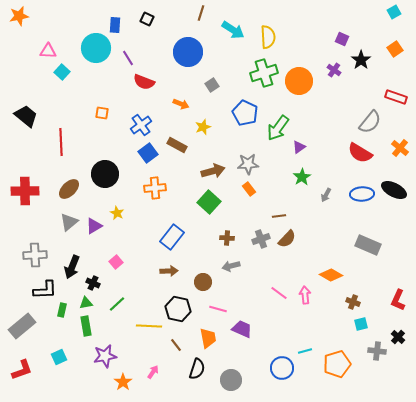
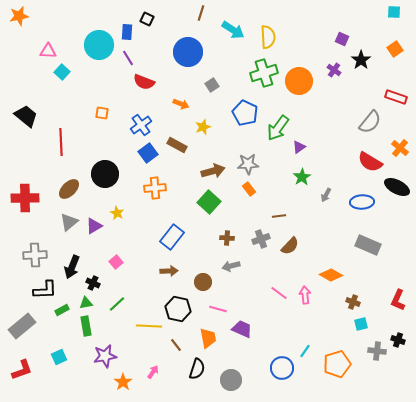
cyan square at (394, 12): rotated 32 degrees clockwise
blue rectangle at (115, 25): moved 12 px right, 7 px down
cyan circle at (96, 48): moved 3 px right, 3 px up
red semicircle at (360, 153): moved 10 px right, 9 px down
black ellipse at (394, 190): moved 3 px right, 3 px up
red cross at (25, 191): moved 7 px down
blue ellipse at (362, 194): moved 8 px down
brown semicircle at (287, 239): moved 3 px right, 7 px down
green rectangle at (62, 310): rotated 48 degrees clockwise
black cross at (398, 337): moved 3 px down; rotated 24 degrees counterclockwise
cyan line at (305, 351): rotated 40 degrees counterclockwise
